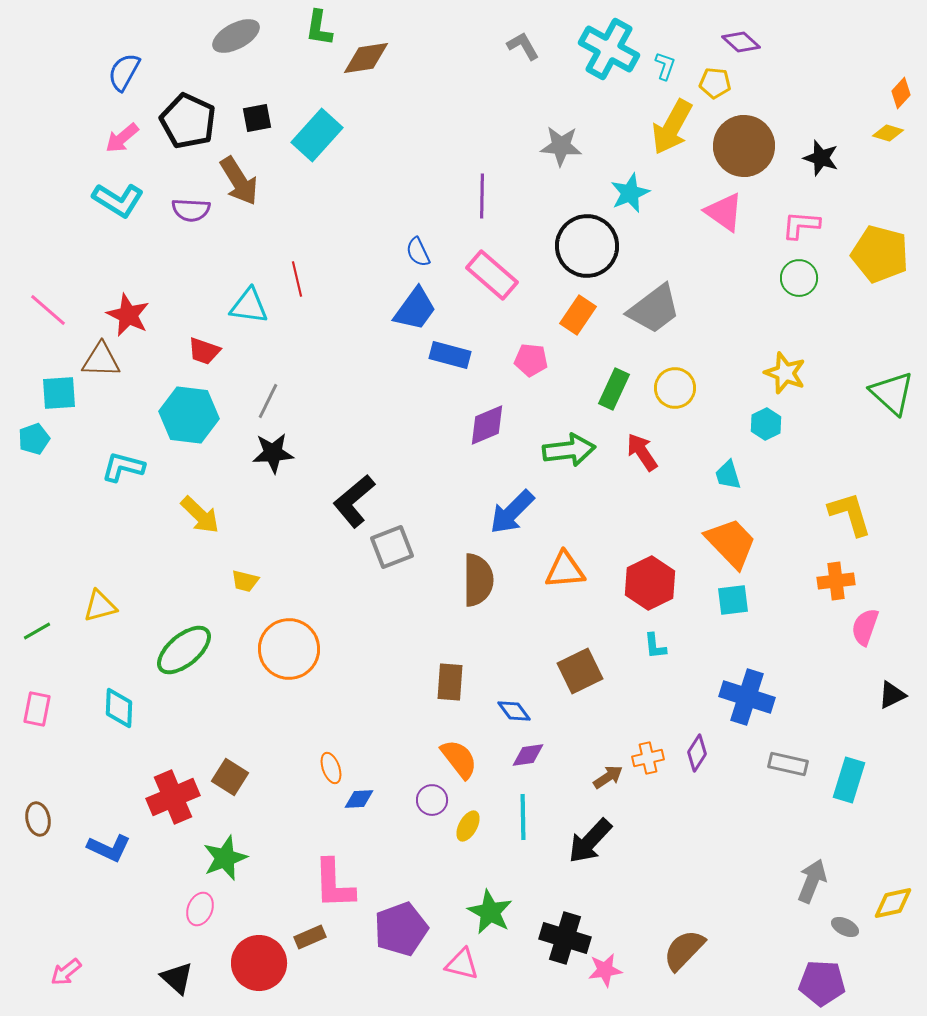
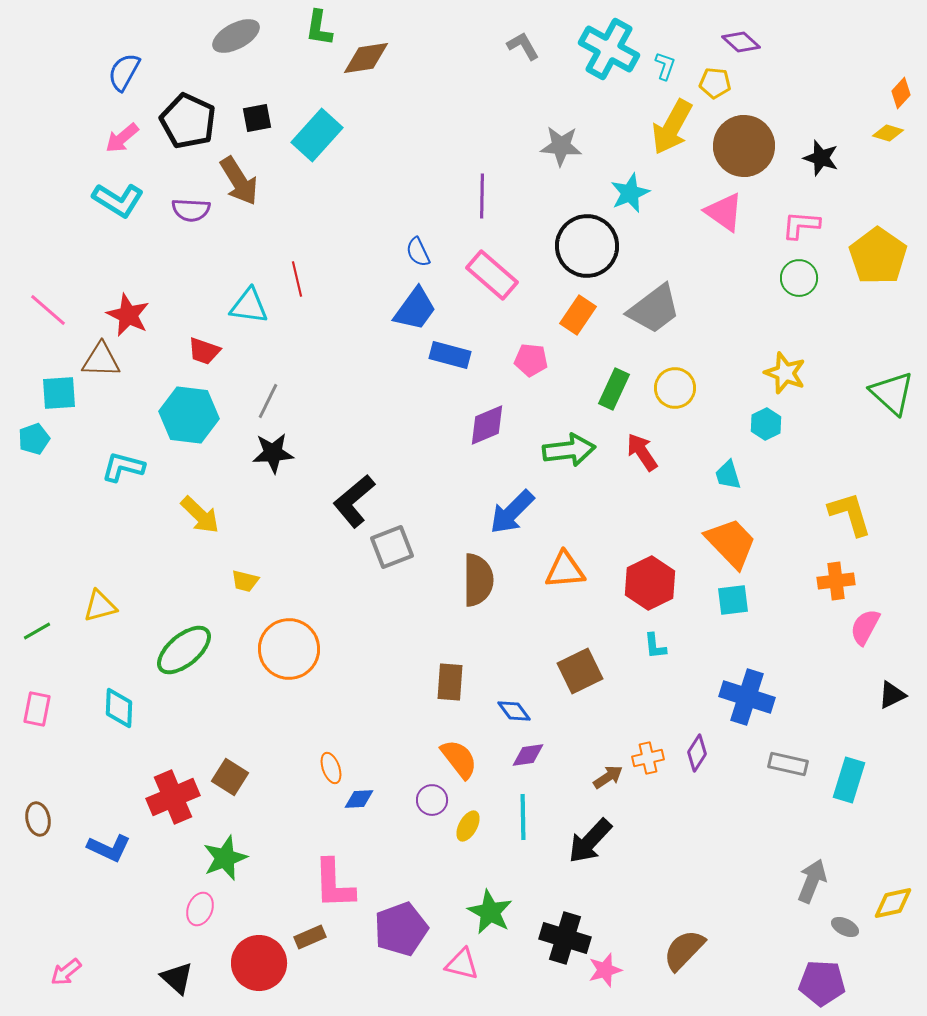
yellow pentagon at (880, 254): moved 2 px left, 2 px down; rotated 20 degrees clockwise
pink semicircle at (865, 627): rotated 9 degrees clockwise
pink star at (605, 970): rotated 8 degrees counterclockwise
